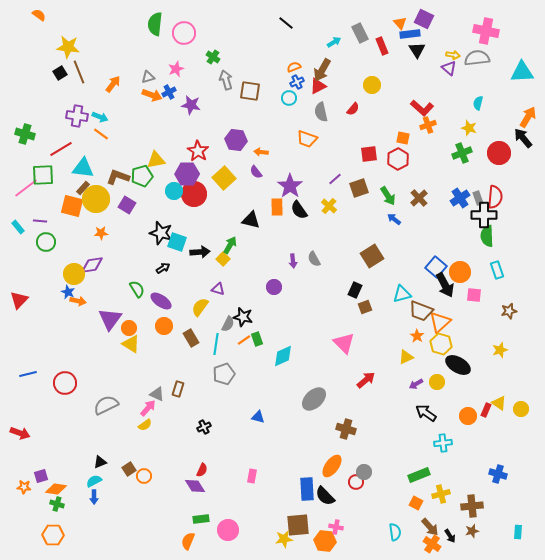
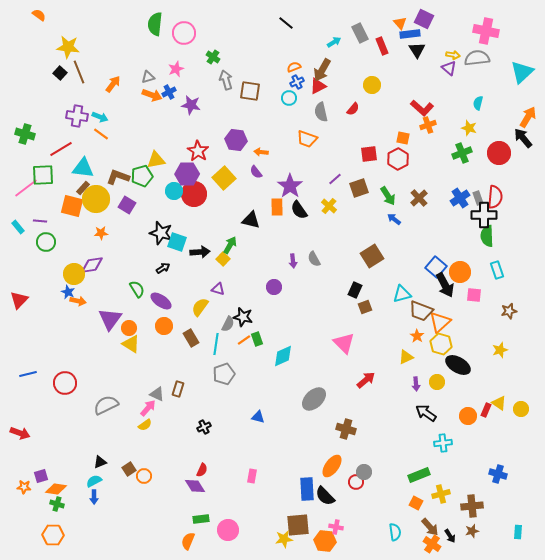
cyan triangle at (522, 72): rotated 40 degrees counterclockwise
black square at (60, 73): rotated 16 degrees counterclockwise
purple arrow at (416, 384): rotated 64 degrees counterclockwise
